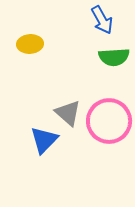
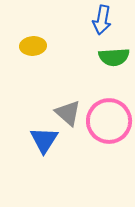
blue arrow: rotated 40 degrees clockwise
yellow ellipse: moved 3 px right, 2 px down
blue triangle: rotated 12 degrees counterclockwise
